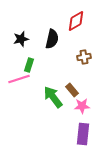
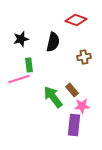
red diamond: moved 1 px up; rotated 50 degrees clockwise
black semicircle: moved 1 px right, 3 px down
green rectangle: rotated 24 degrees counterclockwise
purple rectangle: moved 9 px left, 9 px up
